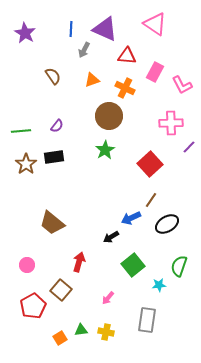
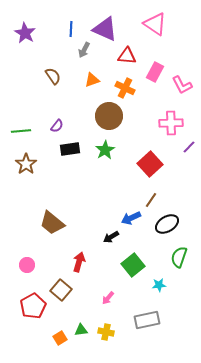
black rectangle: moved 16 px right, 8 px up
green semicircle: moved 9 px up
gray rectangle: rotated 70 degrees clockwise
